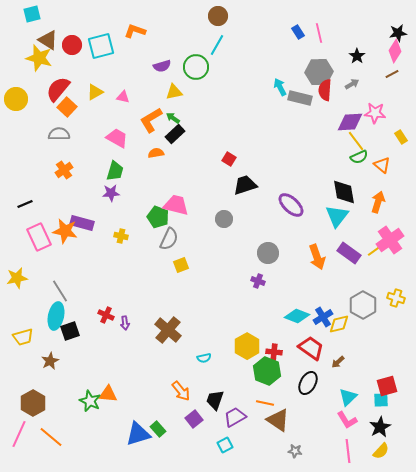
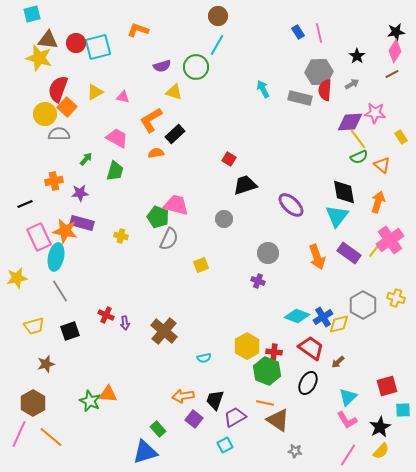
orange L-shape at (135, 31): moved 3 px right, 1 px up
black star at (398, 33): moved 2 px left, 1 px up
brown triangle at (48, 40): rotated 25 degrees counterclockwise
red circle at (72, 45): moved 4 px right, 2 px up
cyan square at (101, 46): moved 3 px left, 1 px down
cyan arrow at (280, 87): moved 17 px left, 2 px down
red semicircle at (58, 89): rotated 20 degrees counterclockwise
yellow triangle at (174, 92): rotated 30 degrees clockwise
yellow circle at (16, 99): moved 29 px right, 15 px down
green arrow at (173, 118): moved 87 px left, 41 px down; rotated 96 degrees clockwise
yellow line at (356, 141): moved 2 px right, 2 px up
orange cross at (64, 170): moved 10 px left, 11 px down; rotated 24 degrees clockwise
purple star at (111, 193): moved 31 px left
yellow line at (374, 251): rotated 16 degrees counterclockwise
yellow square at (181, 265): moved 20 px right
cyan ellipse at (56, 316): moved 59 px up
brown cross at (168, 330): moved 4 px left, 1 px down
yellow trapezoid at (23, 337): moved 11 px right, 11 px up
brown star at (50, 361): moved 4 px left, 3 px down; rotated 12 degrees clockwise
orange arrow at (181, 391): moved 2 px right, 5 px down; rotated 120 degrees clockwise
cyan square at (381, 400): moved 22 px right, 10 px down
purple square at (194, 419): rotated 12 degrees counterclockwise
blue triangle at (138, 434): moved 7 px right, 18 px down
pink line at (348, 451): moved 4 px down; rotated 40 degrees clockwise
